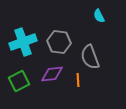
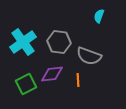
cyan semicircle: rotated 48 degrees clockwise
cyan cross: rotated 16 degrees counterclockwise
gray semicircle: moved 1 px left, 1 px up; rotated 50 degrees counterclockwise
green square: moved 7 px right, 3 px down
